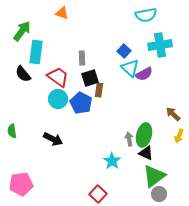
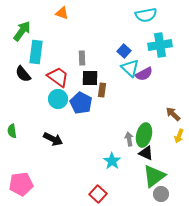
black square: rotated 18 degrees clockwise
brown rectangle: moved 3 px right
gray circle: moved 2 px right
